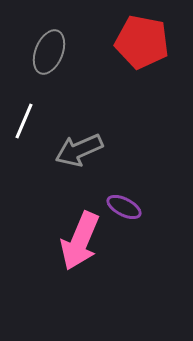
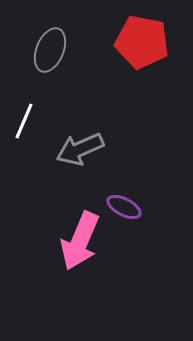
gray ellipse: moved 1 px right, 2 px up
gray arrow: moved 1 px right, 1 px up
